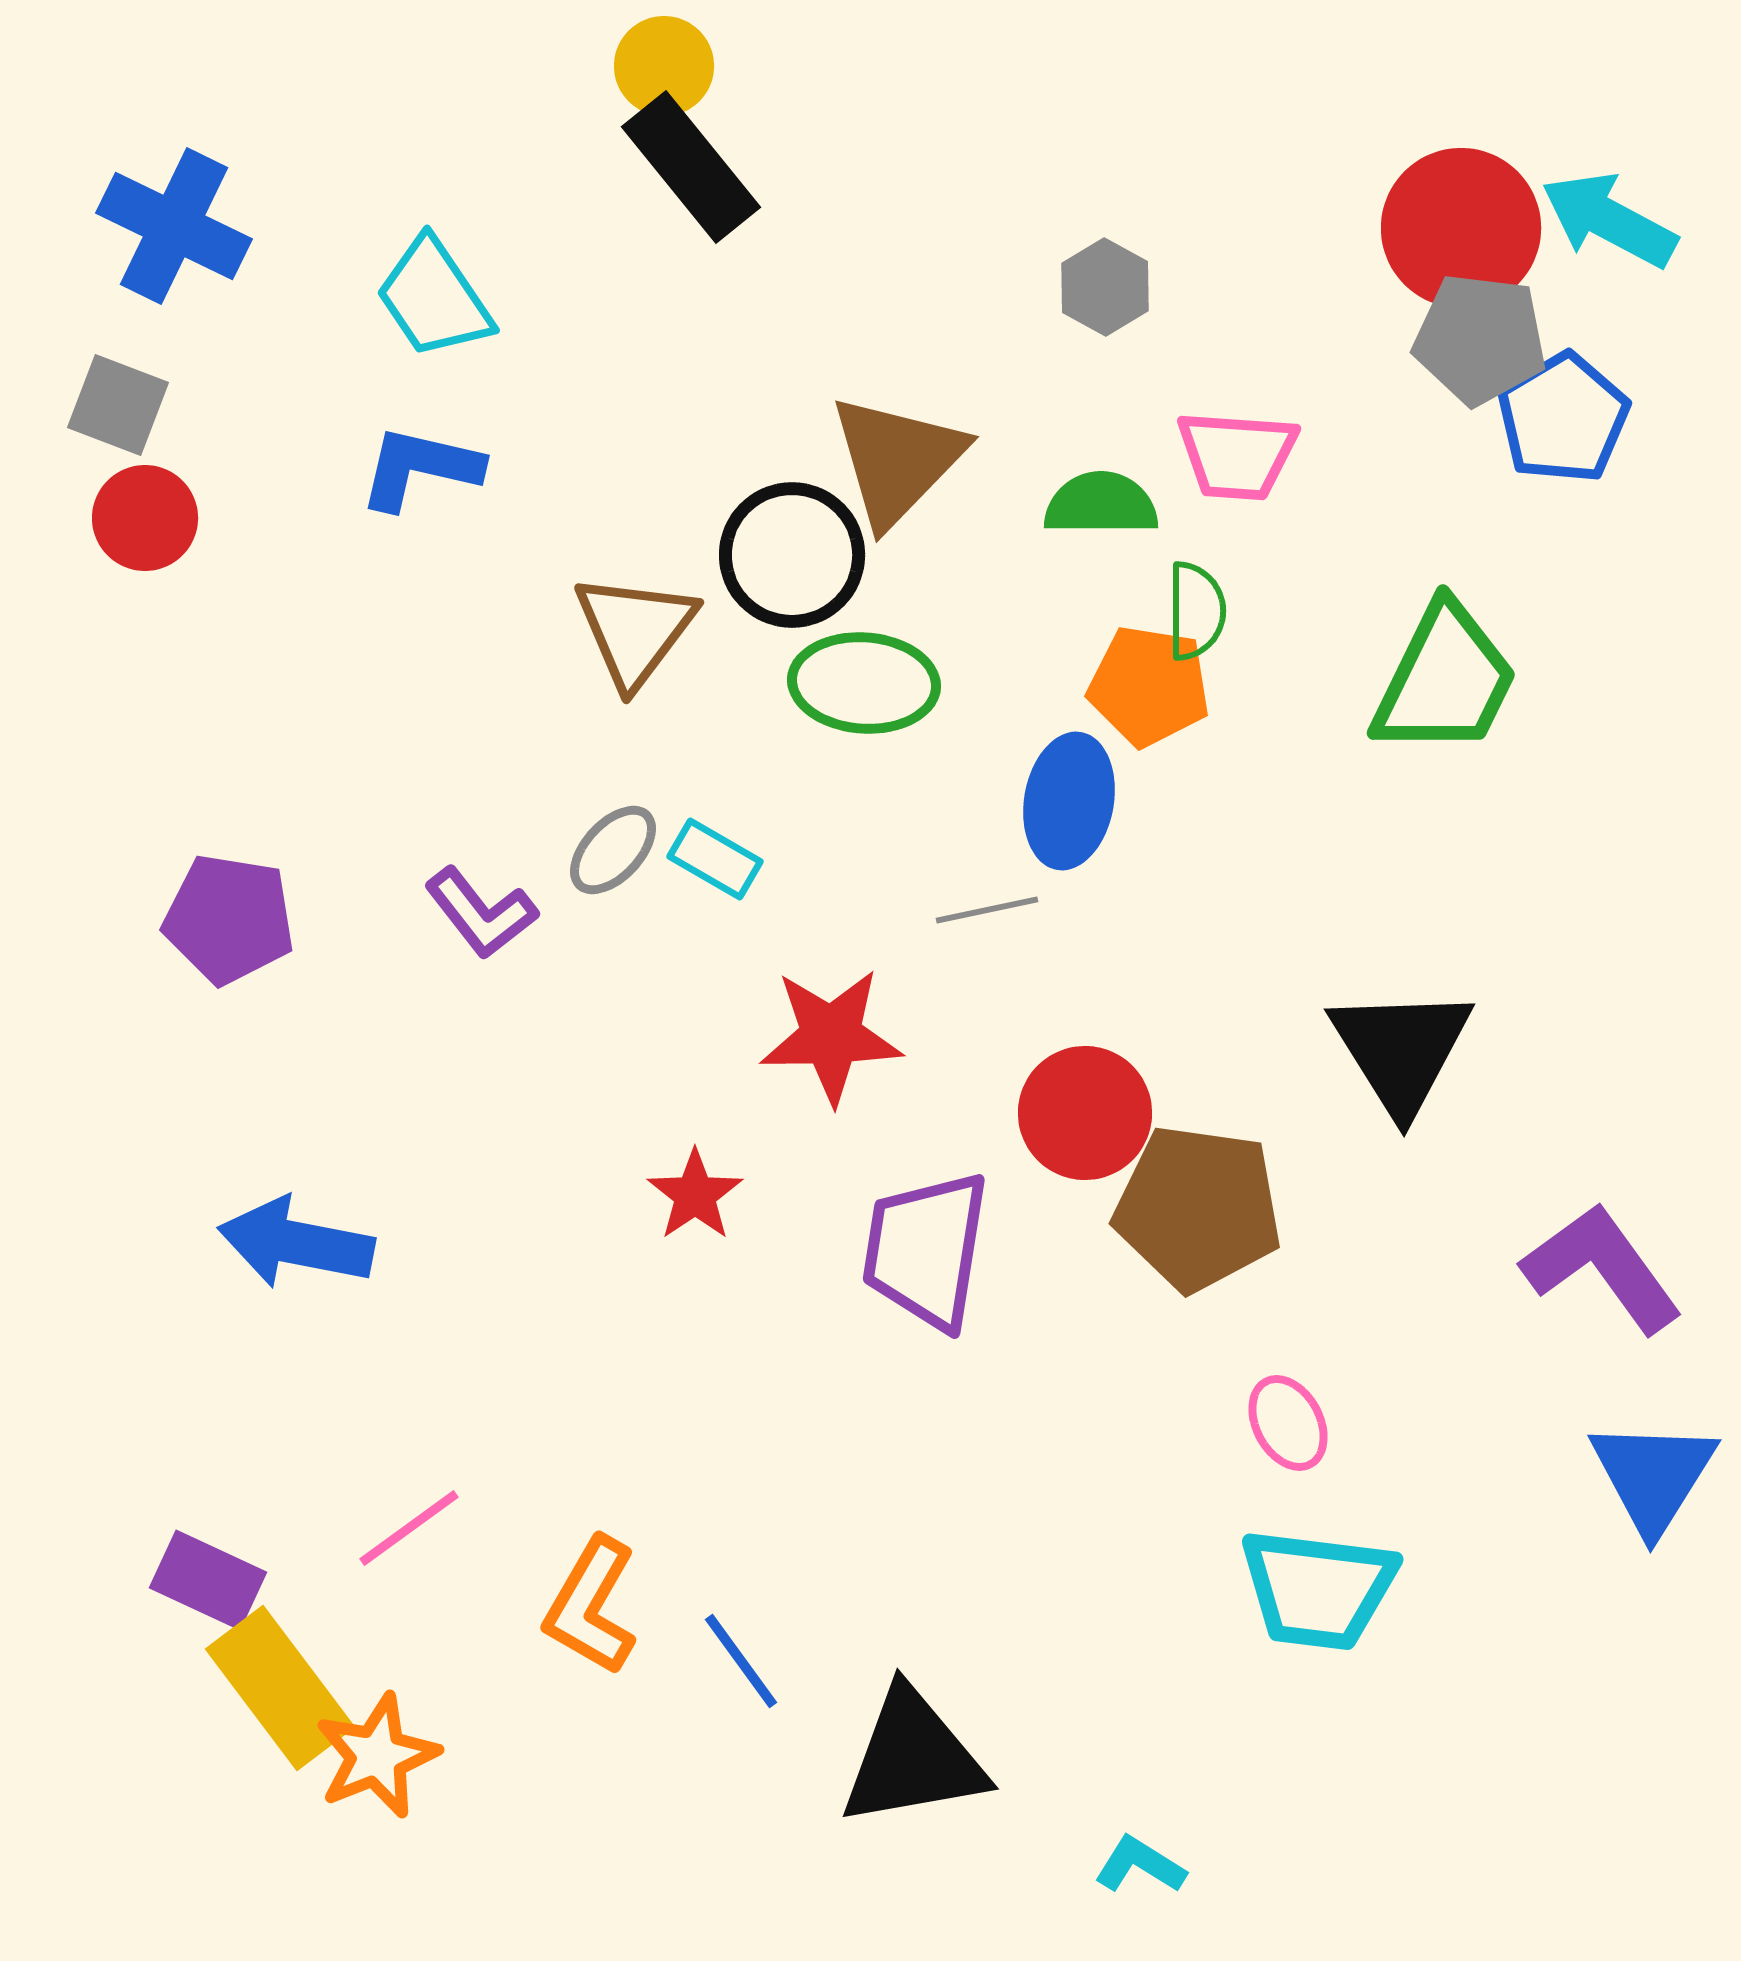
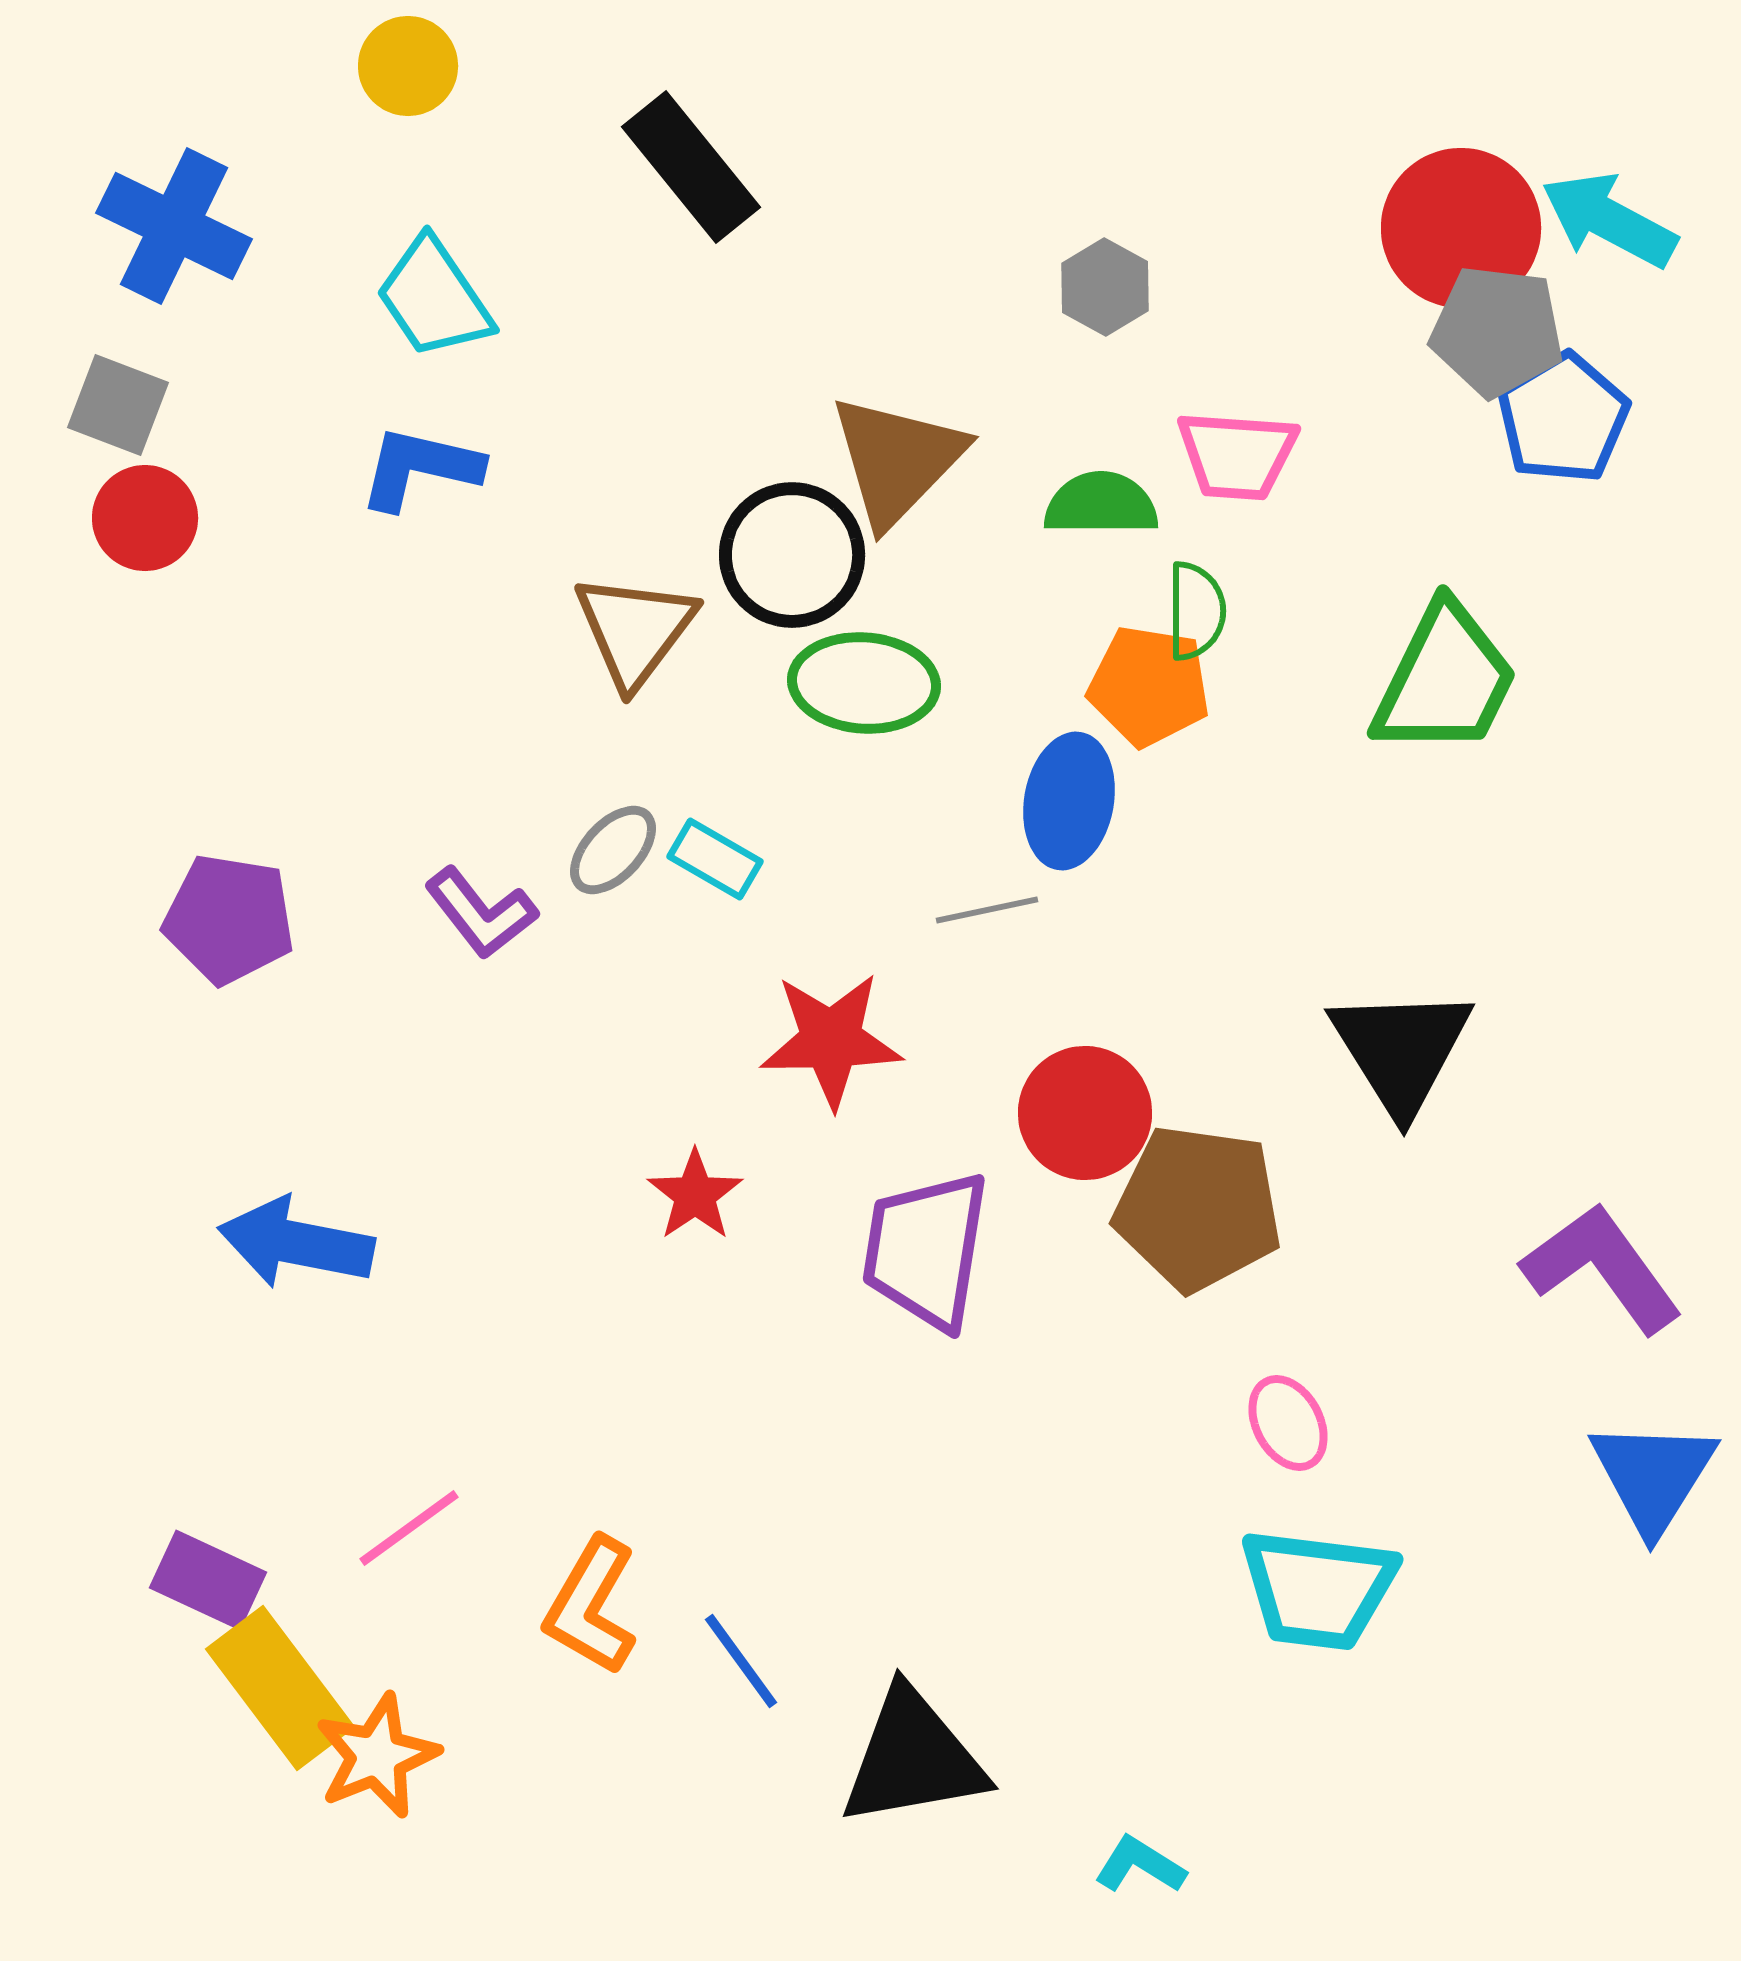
yellow circle at (664, 66): moved 256 px left
gray pentagon at (1480, 339): moved 17 px right, 8 px up
red star at (831, 1036): moved 4 px down
